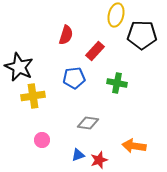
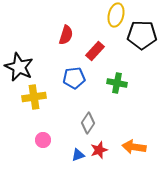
yellow cross: moved 1 px right, 1 px down
gray diamond: rotated 65 degrees counterclockwise
pink circle: moved 1 px right
orange arrow: moved 1 px down
red star: moved 10 px up
